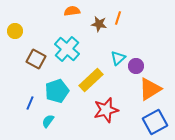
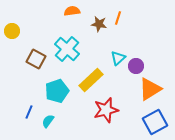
yellow circle: moved 3 px left
blue line: moved 1 px left, 9 px down
